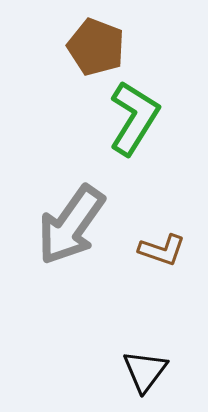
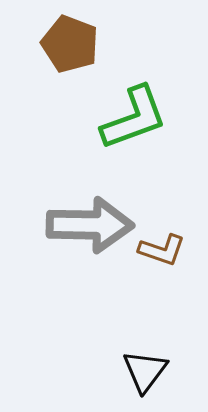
brown pentagon: moved 26 px left, 3 px up
green L-shape: rotated 38 degrees clockwise
gray arrow: moved 19 px right; rotated 124 degrees counterclockwise
